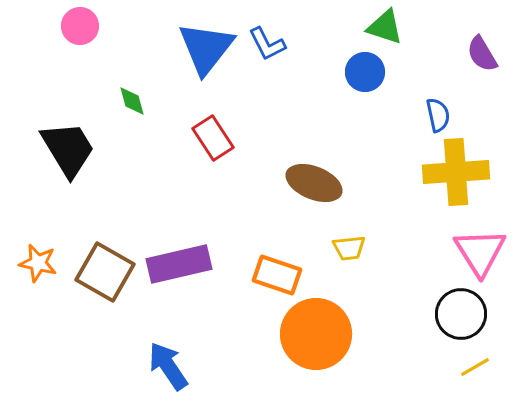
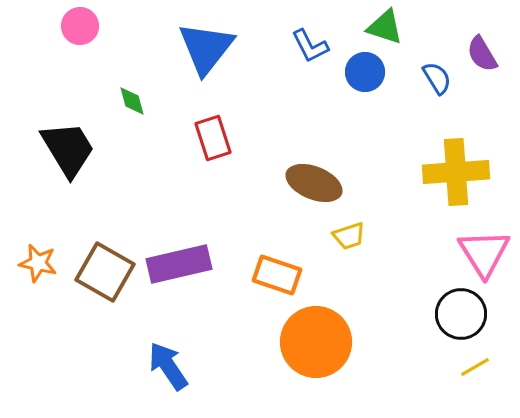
blue L-shape: moved 43 px right, 2 px down
blue semicircle: moved 1 px left, 37 px up; rotated 20 degrees counterclockwise
red rectangle: rotated 15 degrees clockwise
yellow trapezoid: moved 12 px up; rotated 12 degrees counterclockwise
pink triangle: moved 4 px right, 1 px down
orange circle: moved 8 px down
